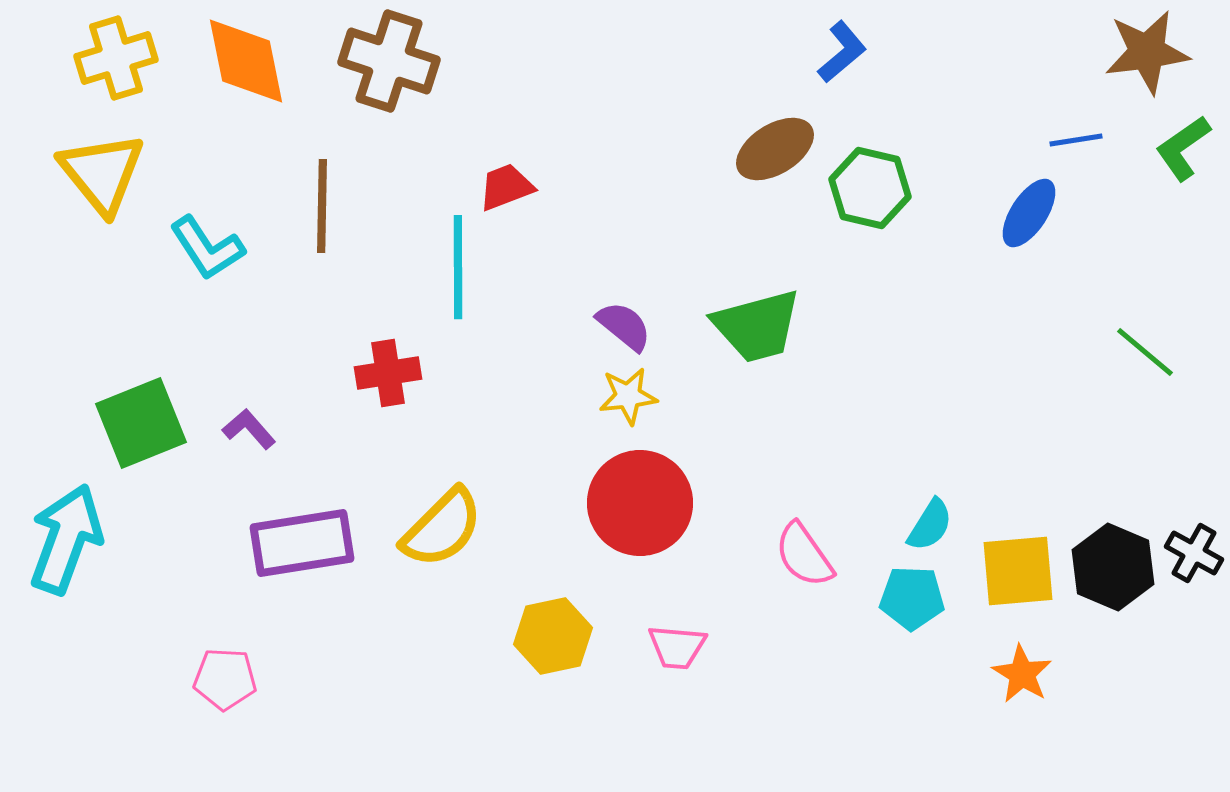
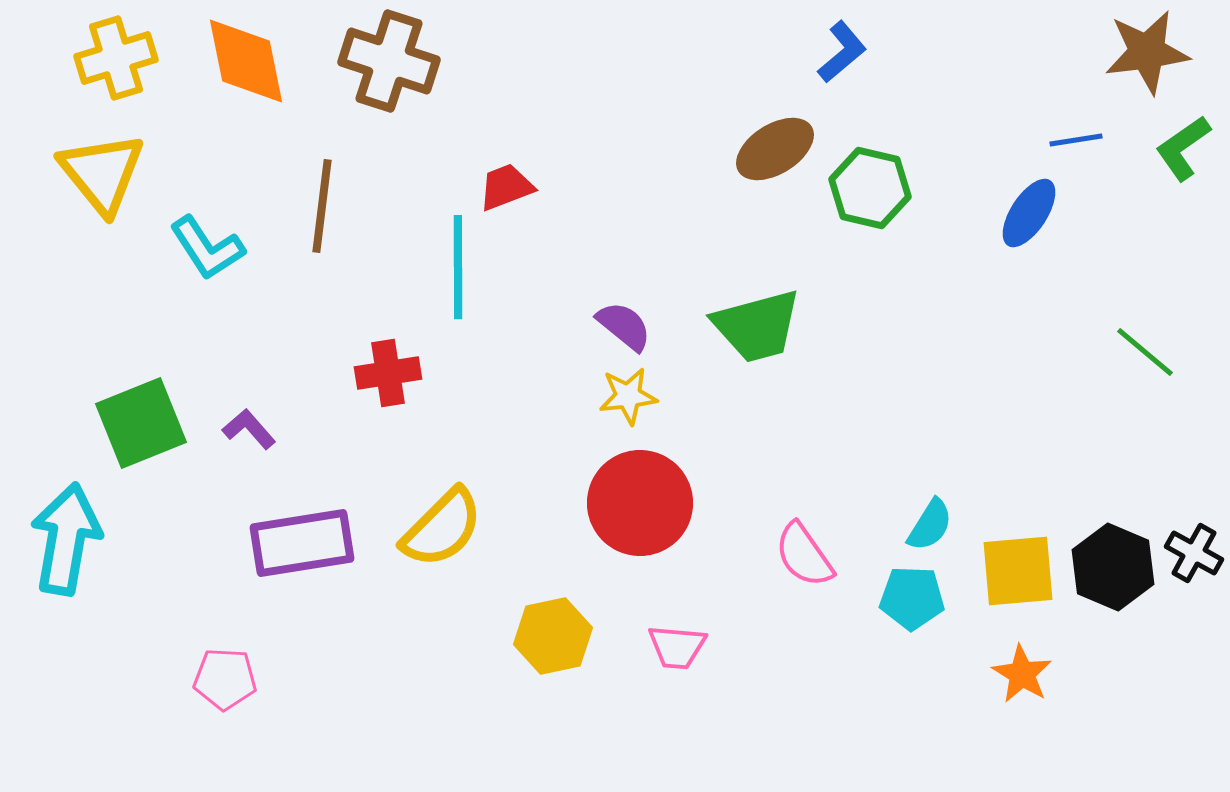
brown line: rotated 6 degrees clockwise
cyan arrow: rotated 10 degrees counterclockwise
